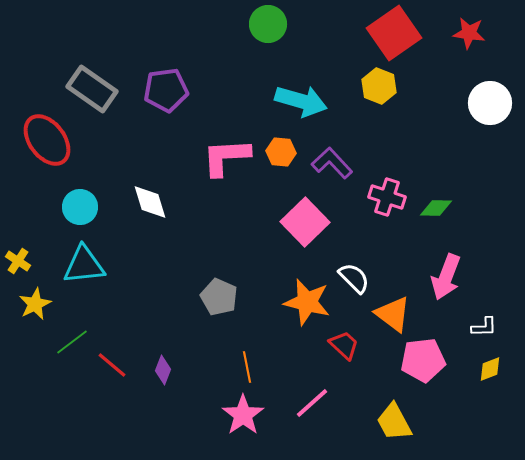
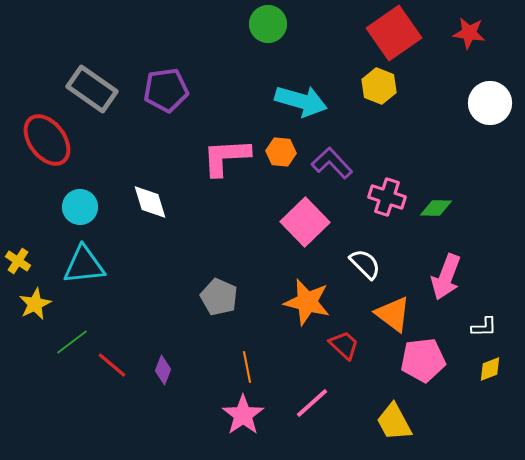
white semicircle: moved 11 px right, 14 px up
